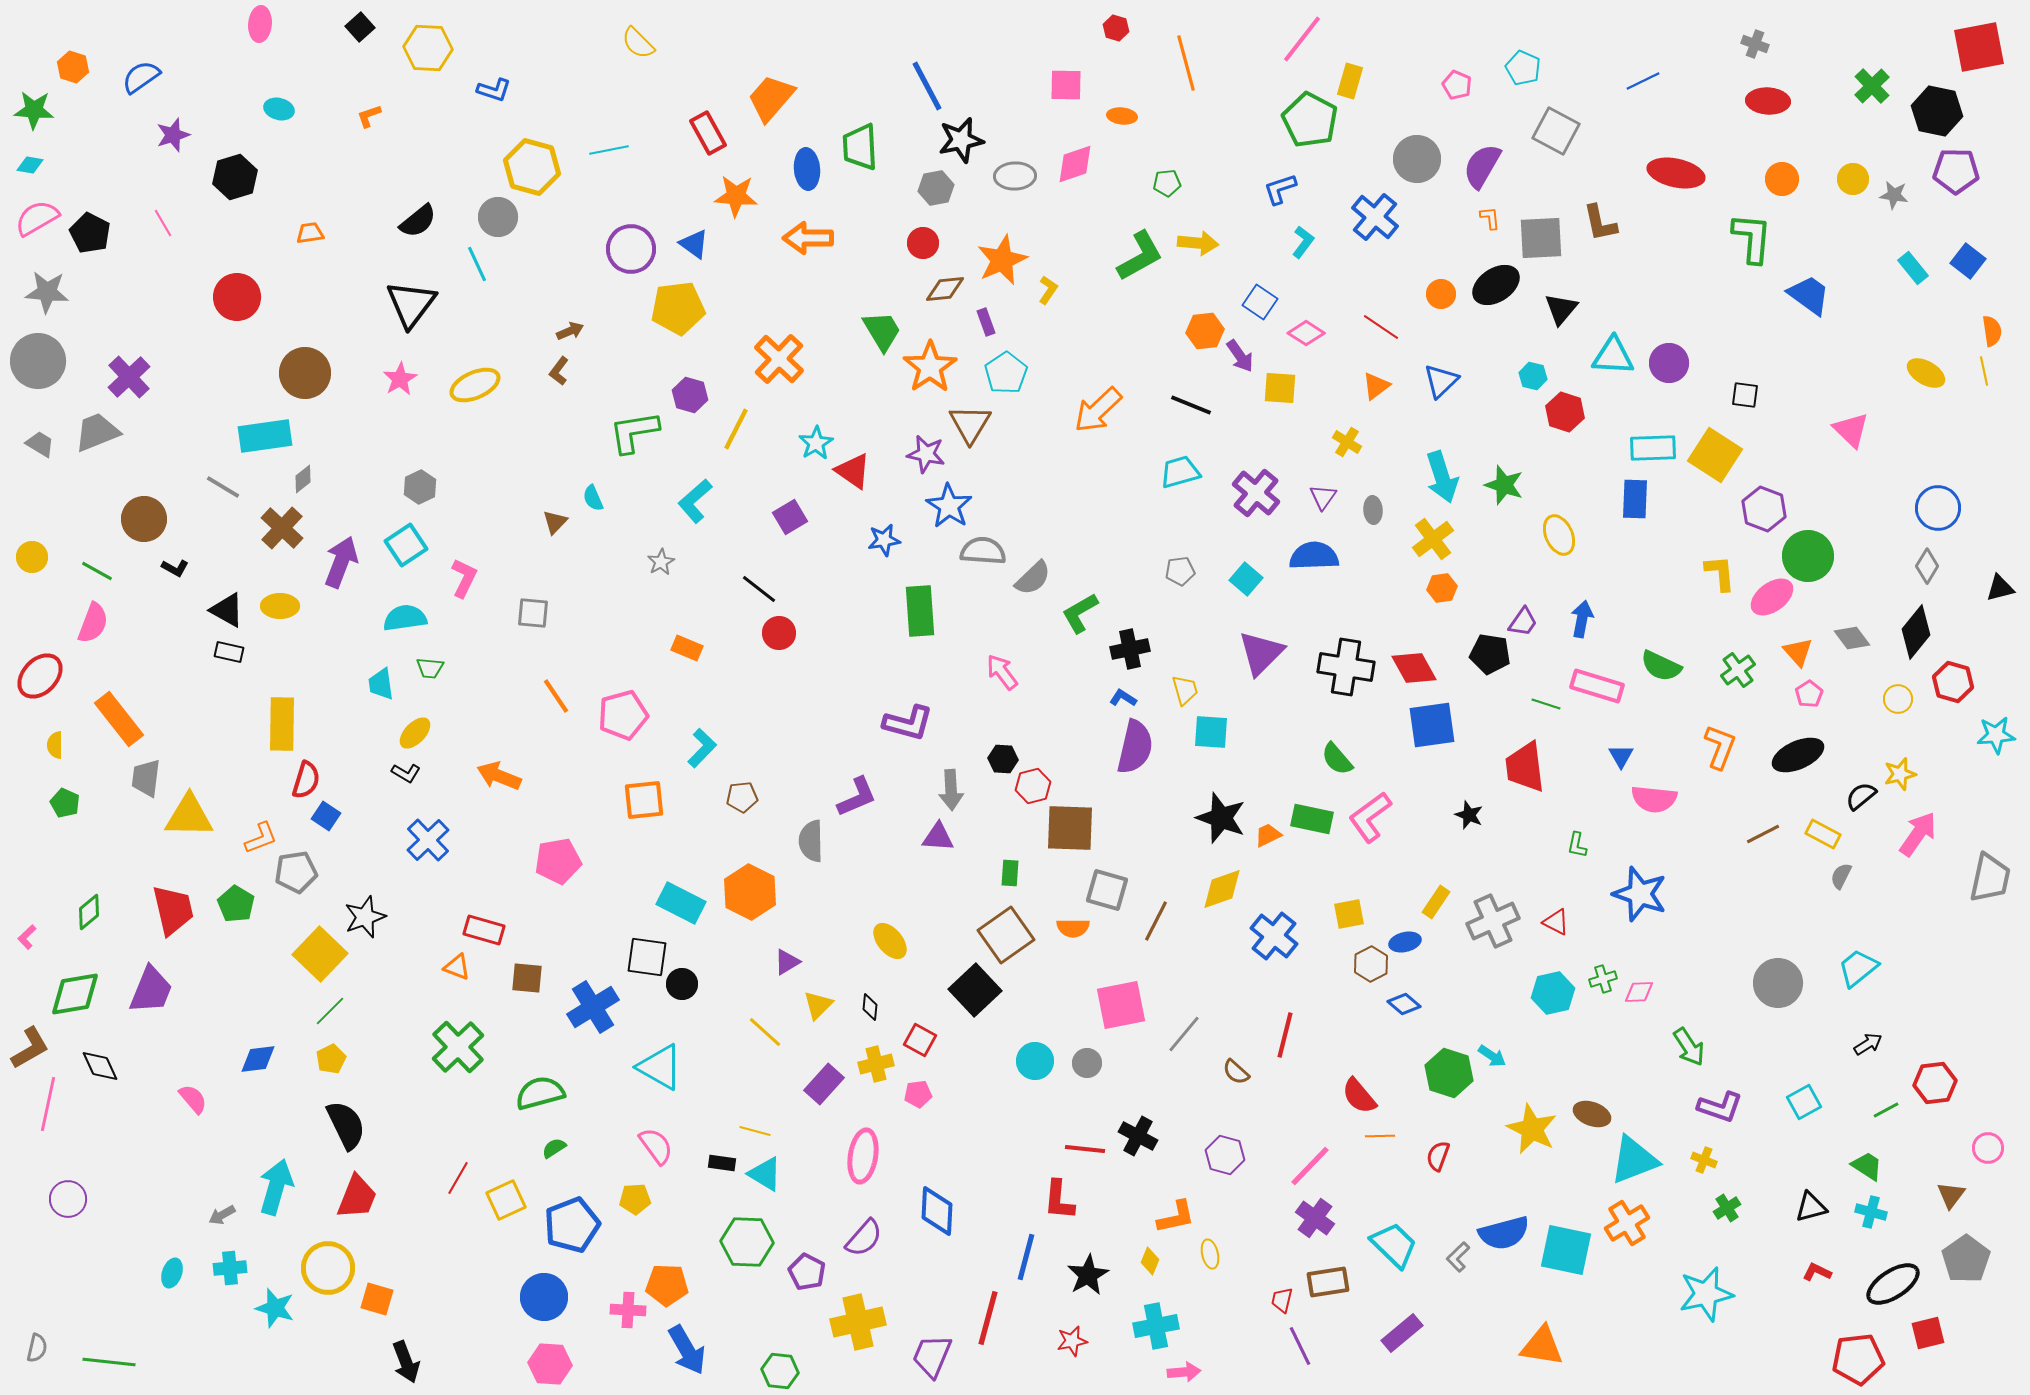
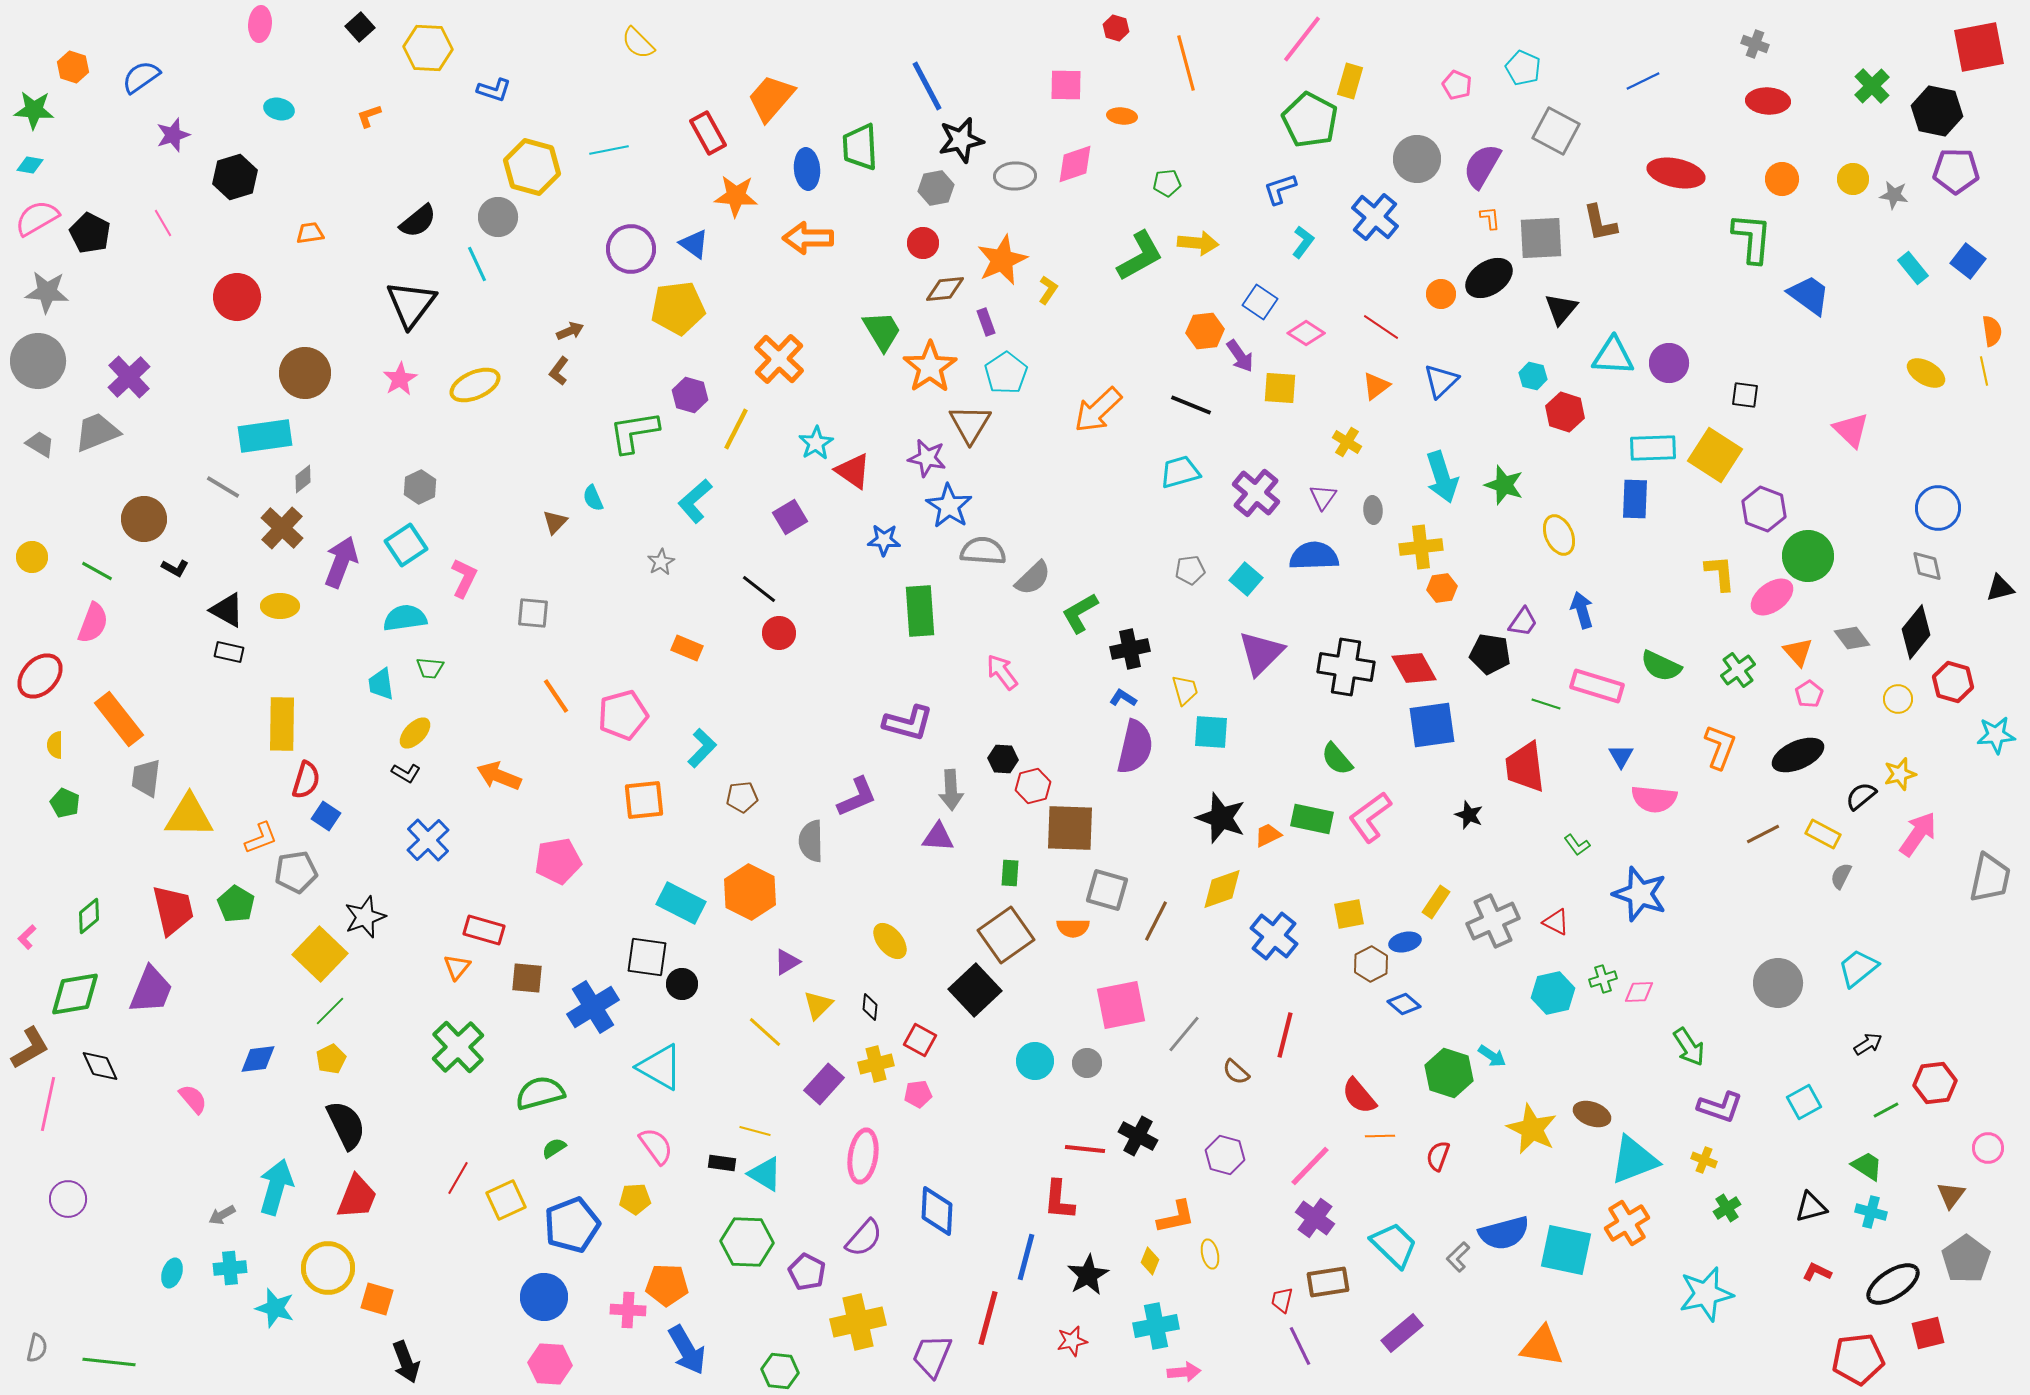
black ellipse at (1496, 285): moved 7 px left, 7 px up
purple star at (926, 454): moved 1 px right, 4 px down
yellow cross at (1433, 539): moved 12 px left, 8 px down; rotated 30 degrees clockwise
blue star at (884, 540): rotated 12 degrees clockwise
gray diamond at (1927, 566): rotated 44 degrees counterclockwise
gray pentagon at (1180, 571): moved 10 px right, 1 px up
blue arrow at (1582, 619): moved 9 px up; rotated 27 degrees counterclockwise
green L-shape at (1577, 845): rotated 48 degrees counterclockwise
green diamond at (89, 912): moved 4 px down
orange triangle at (457, 967): rotated 48 degrees clockwise
